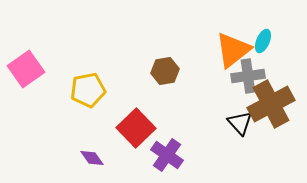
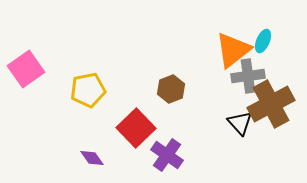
brown hexagon: moved 6 px right, 18 px down; rotated 12 degrees counterclockwise
